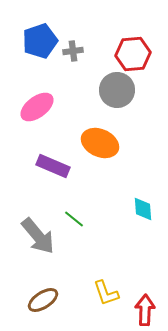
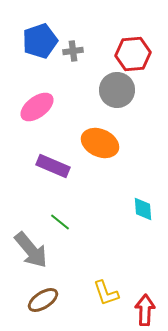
green line: moved 14 px left, 3 px down
gray arrow: moved 7 px left, 14 px down
